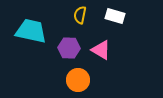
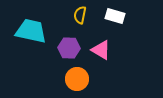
orange circle: moved 1 px left, 1 px up
